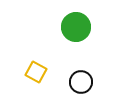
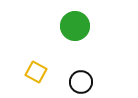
green circle: moved 1 px left, 1 px up
